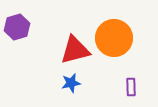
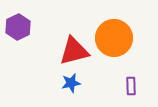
purple hexagon: moved 1 px right; rotated 10 degrees counterclockwise
red triangle: moved 1 px left, 1 px down
purple rectangle: moved 1 px up
